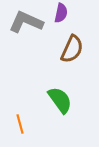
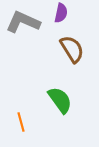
gray L-shape: moved 3 px left
brown semicircle: rotated 56 degrees counterclockwise
orange line: moved 1 px right, 2 px up
